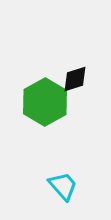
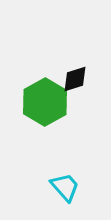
cyan trapezoid: moved 2 px right, 1 px down
